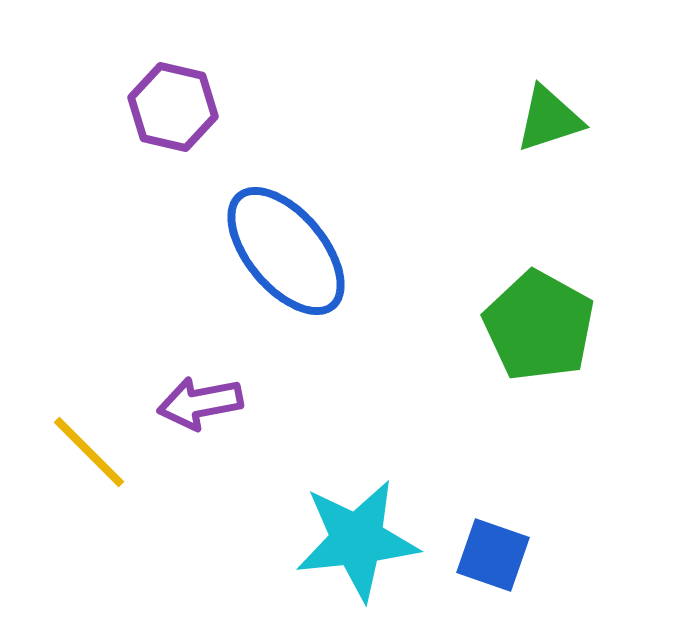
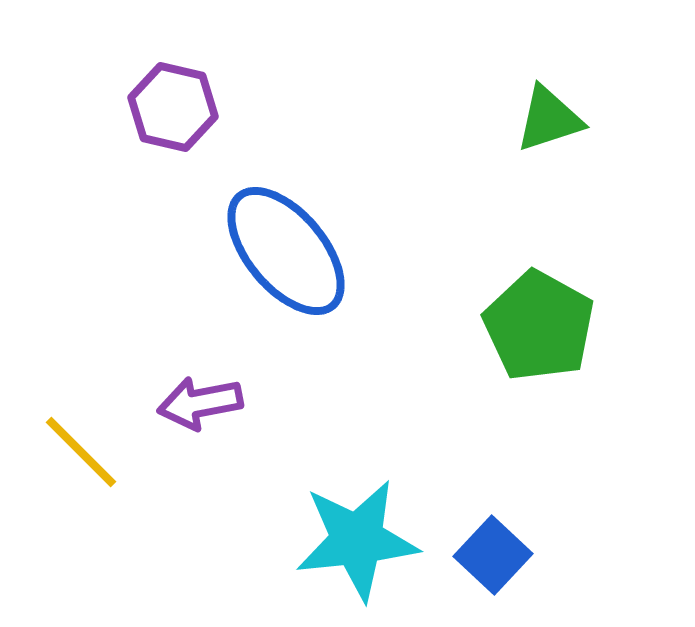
yellow line: moved 8 px left
blue square: rotated 24 degrees clockwise
